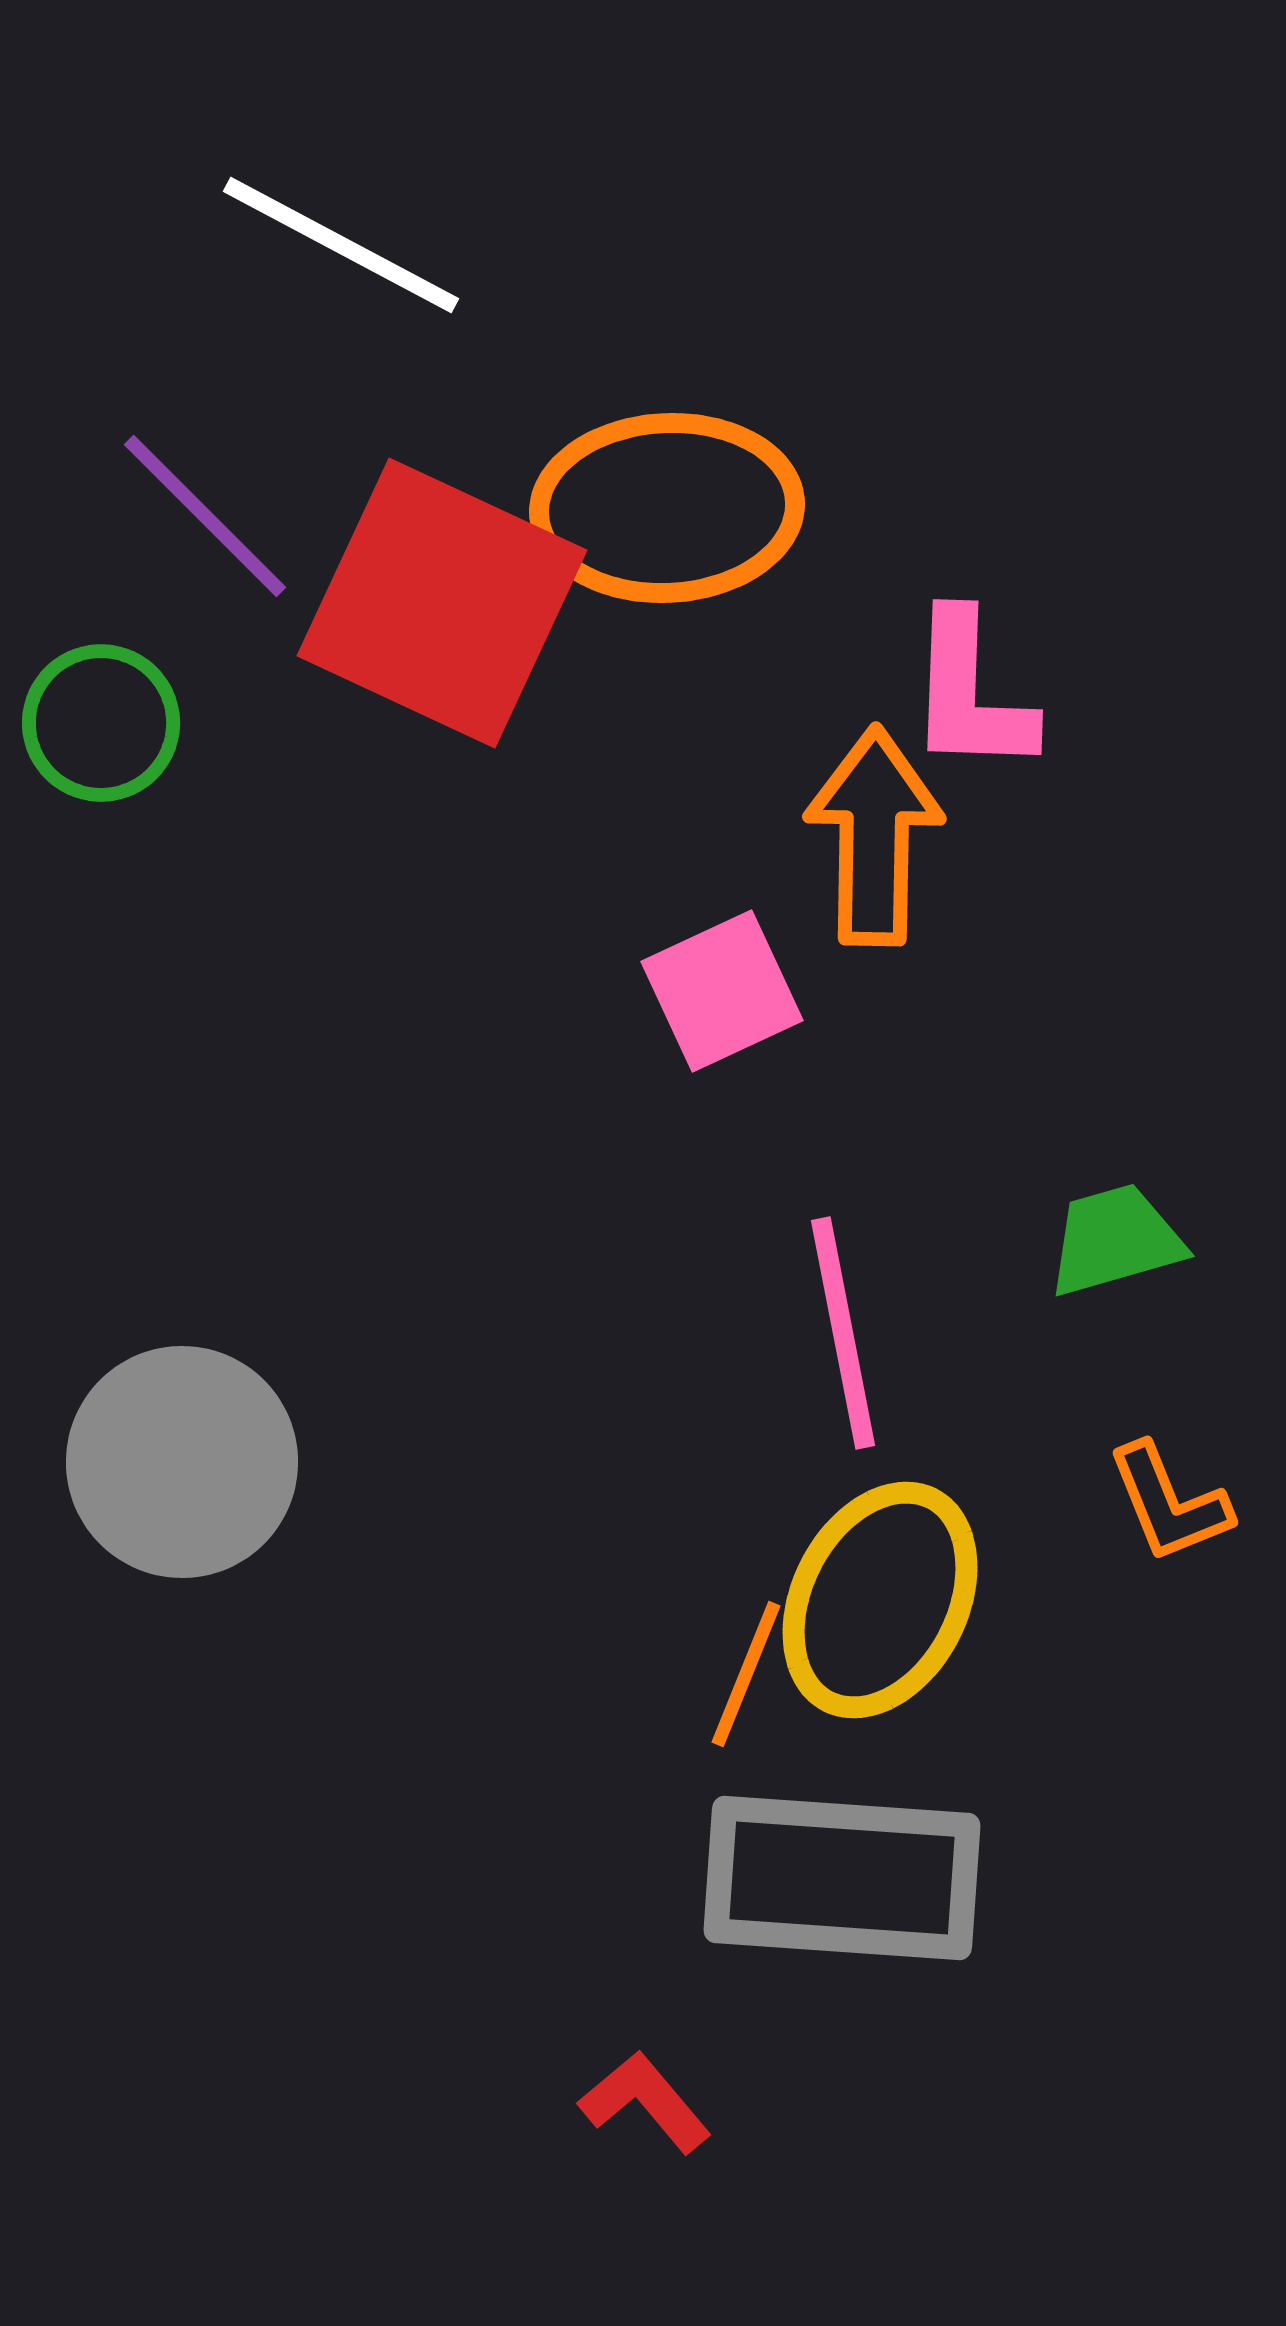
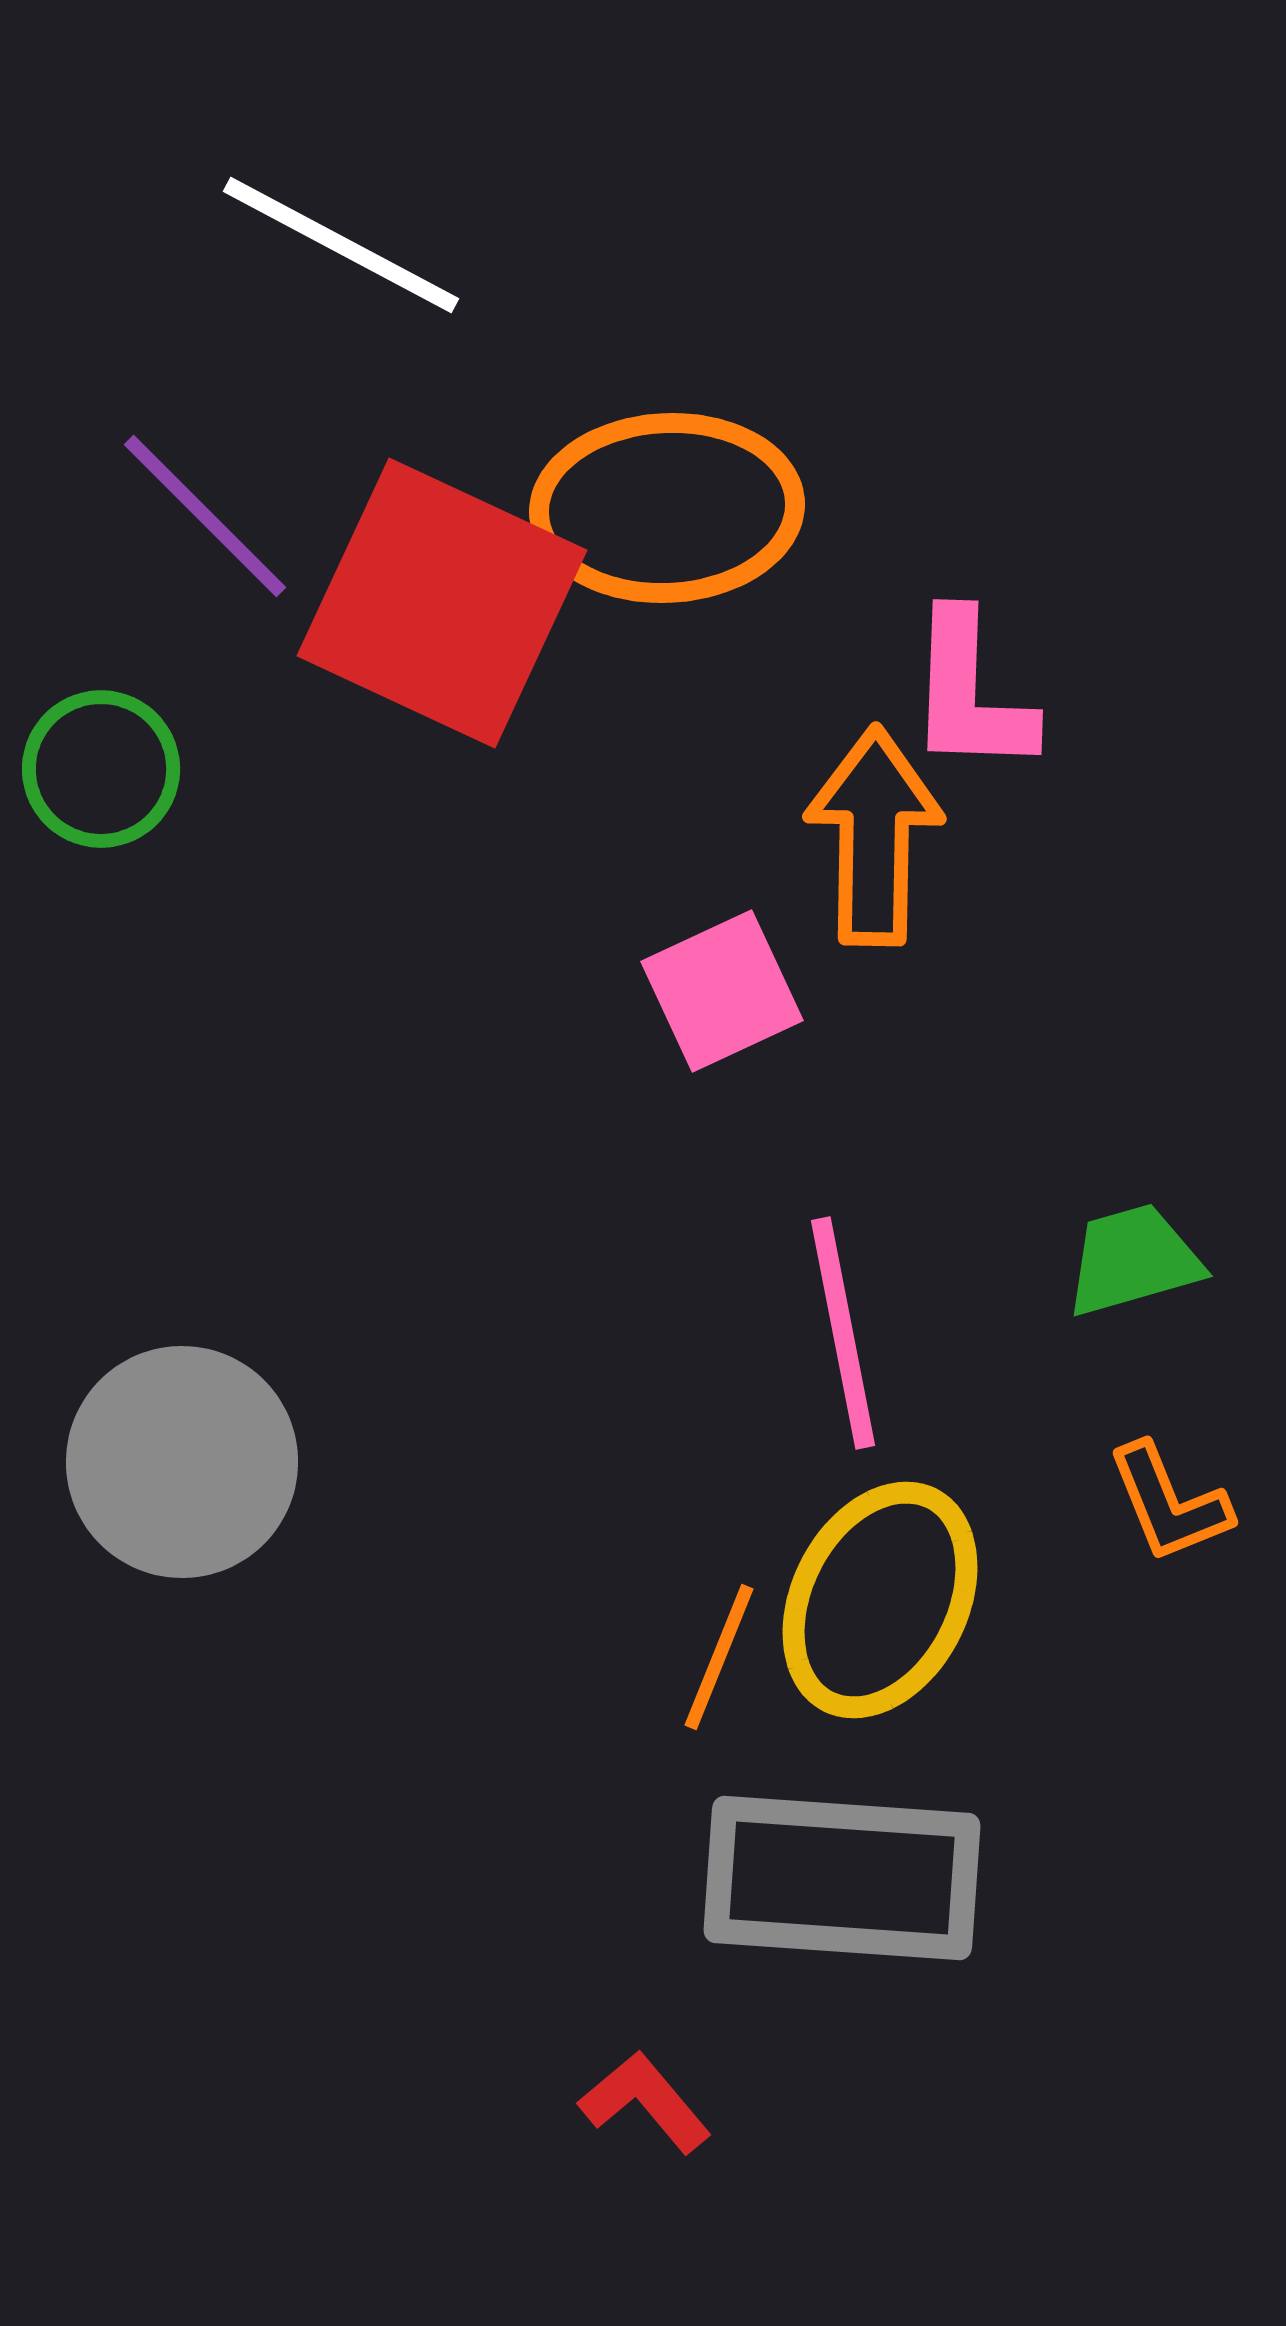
green circle: moved 46 px down
green trapezoid: moved 18 px right, 20 px down
orange line: moved 27 px left, 17 px up
